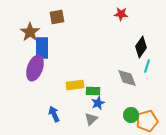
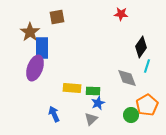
yellow rectangle: moved 3 px left, 3 px down; rotated 12 degrees clockwise
orange pentagon: moved 16 px up; rotated 15 degrees counterclockwise
